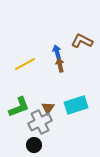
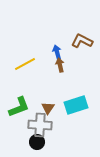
gray cross: moved 3 px down; rotated 30 degrees clockwise
black circle: moved 3 px right, 3 px up
